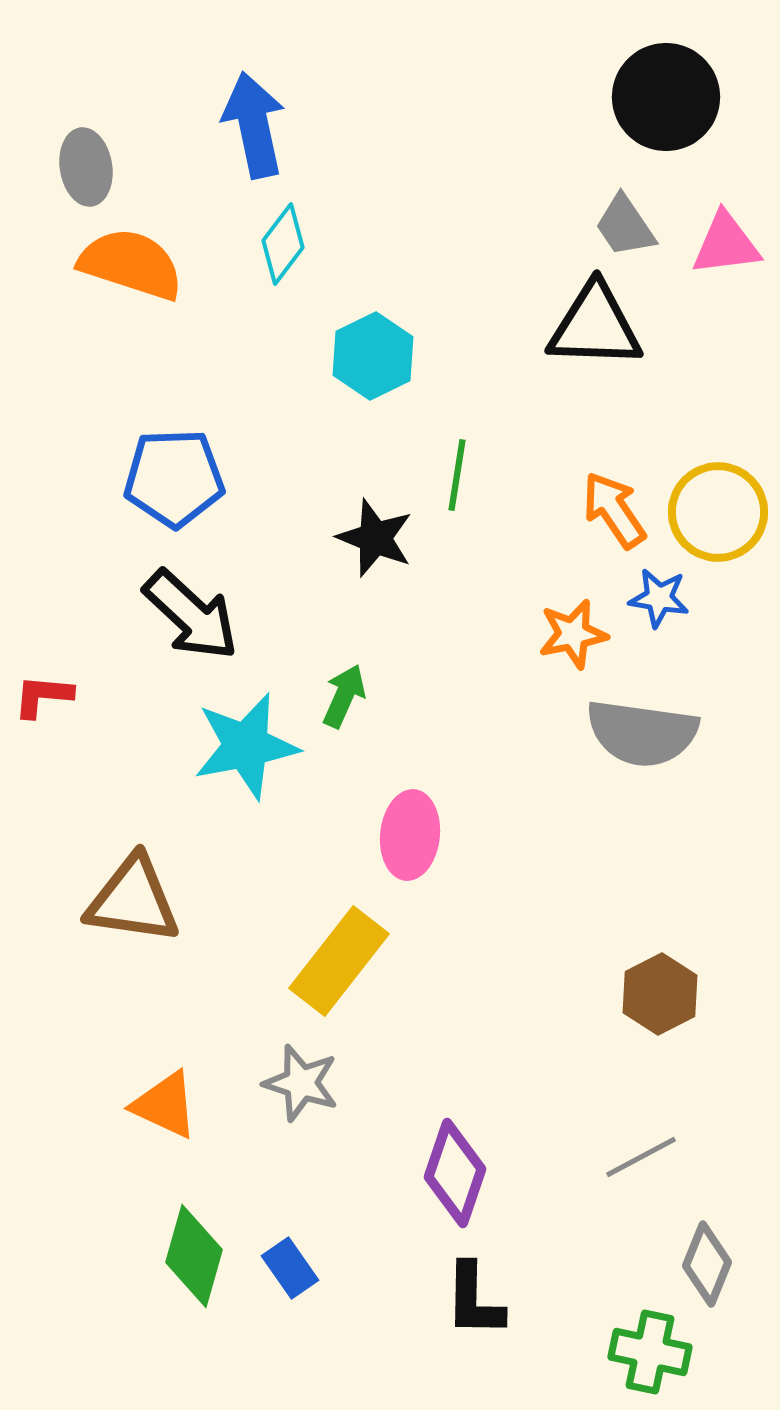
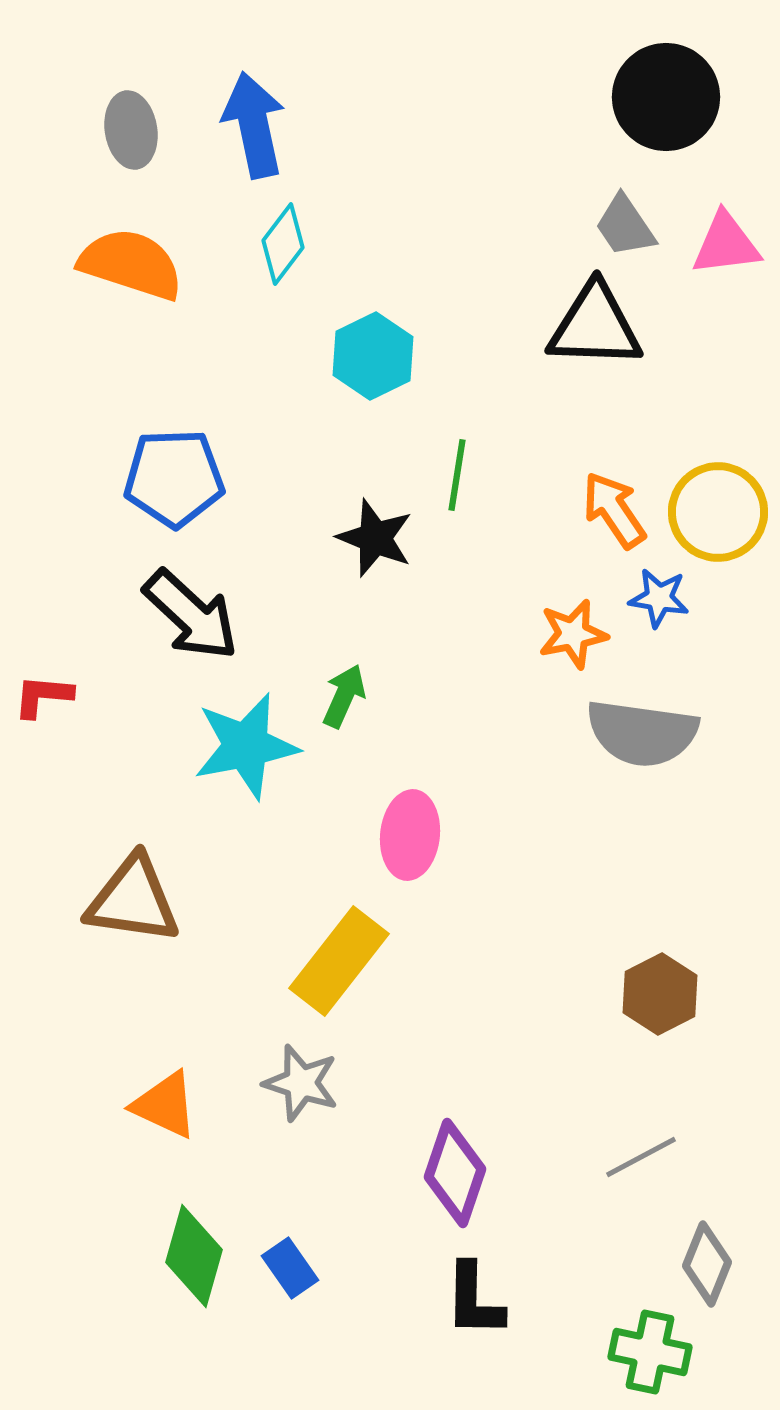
gray ellipse: moved 45 px right, 37 px up
